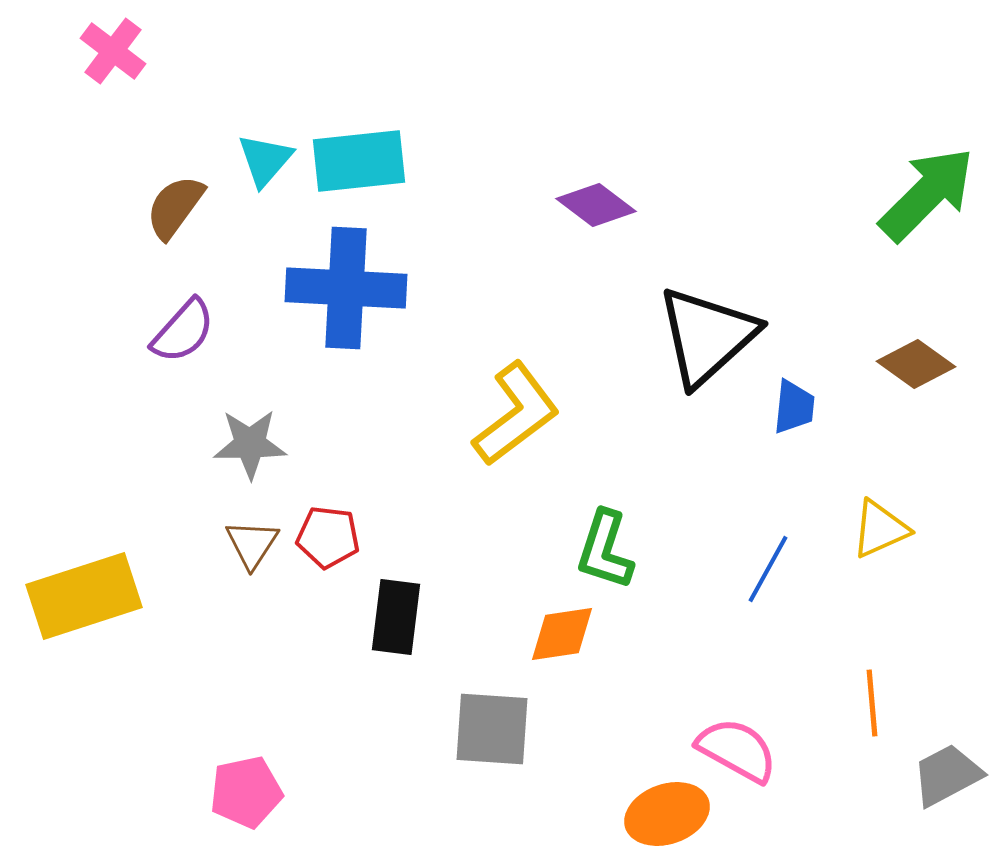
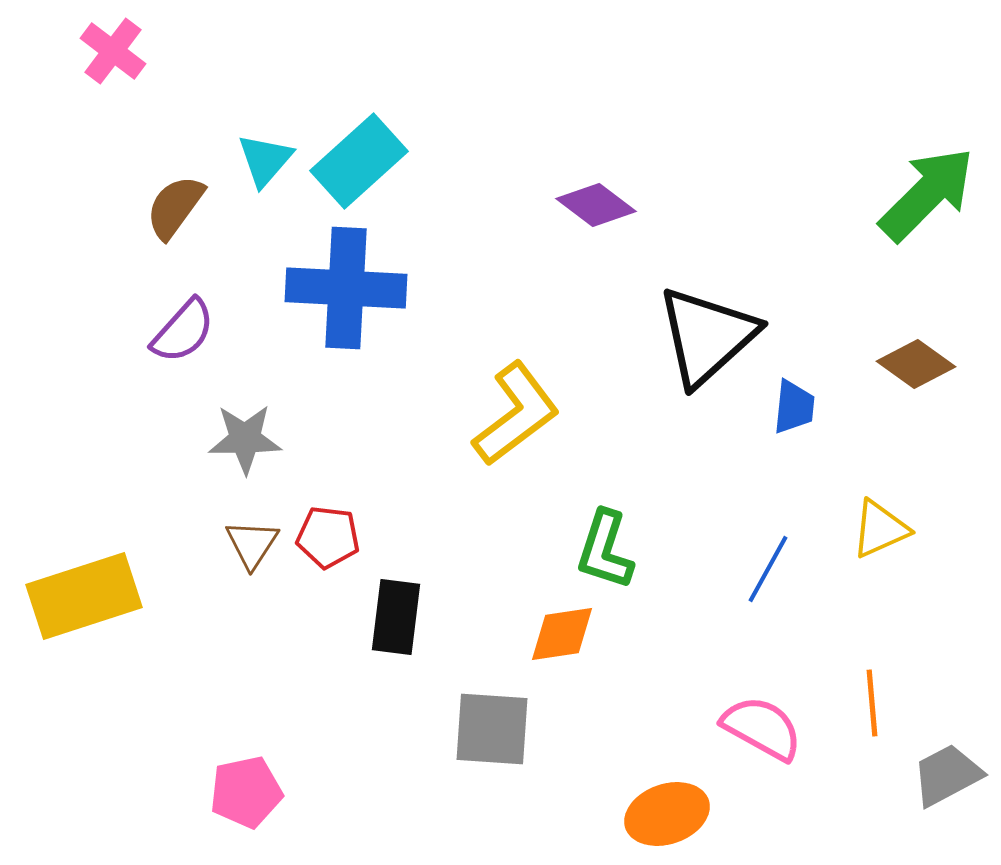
cyan rectangle: rotated 36 degrees counterclockwise
gray star: moved 5 px left, 5 px up
pink semicircle: moved 25 px right, 22 px up
